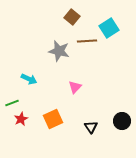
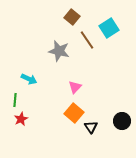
brown line: moved 1 px up; rotated 60 degrees clockwise
green line: moved 3 px right, 3 px up; rotated 64 degrees counterclockwise
orange square: moved 21 px right, 6 px up; rotated 24 degrees counterclockwise
